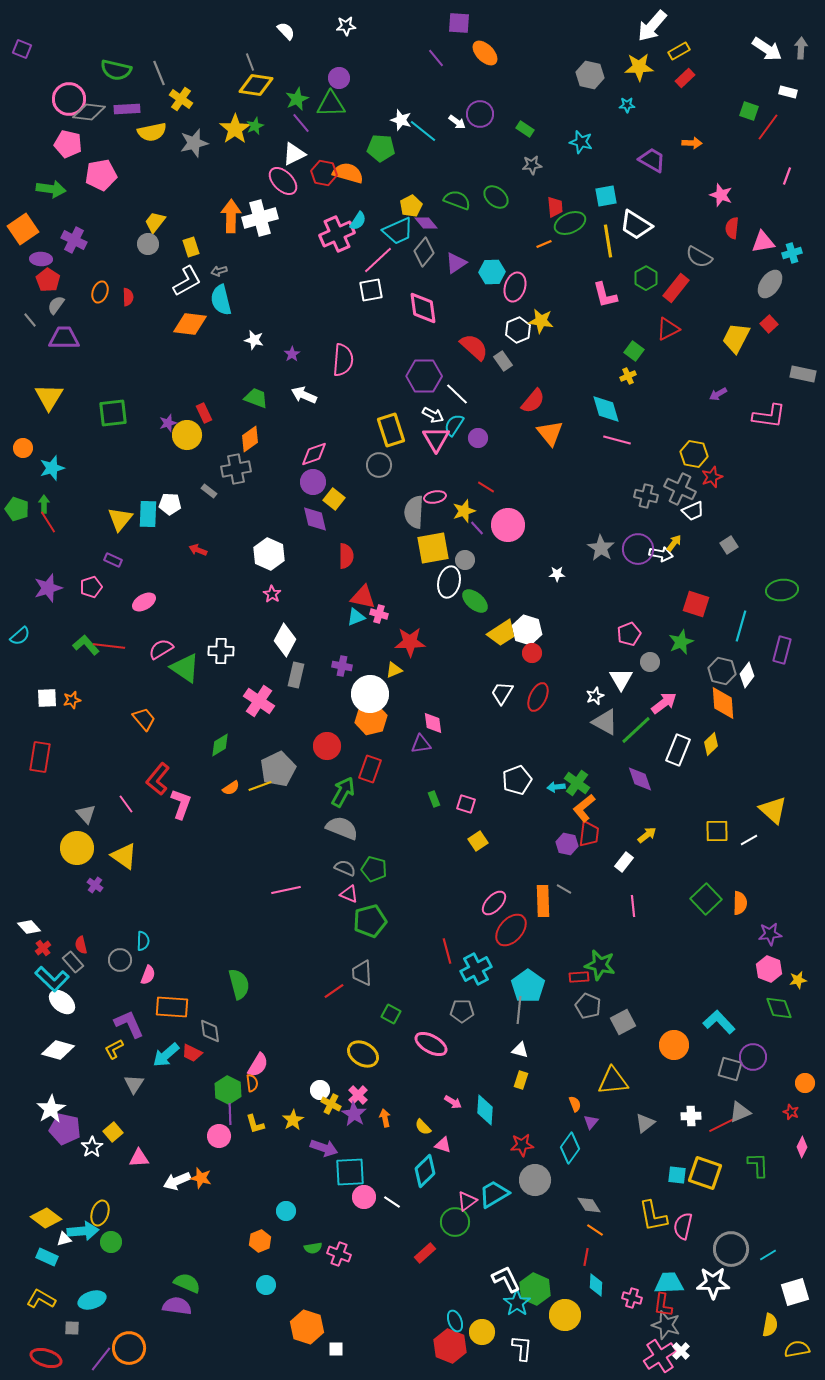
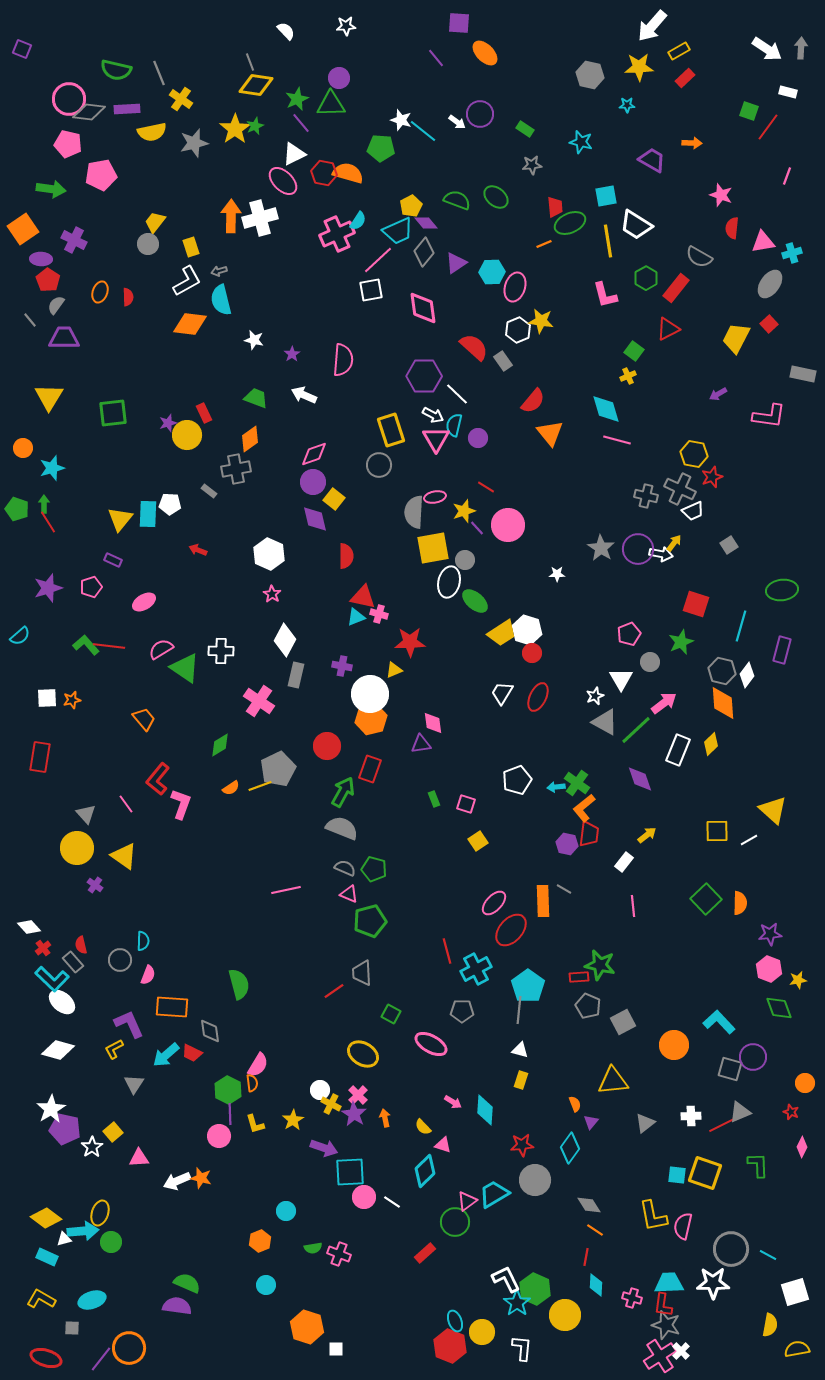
cyan semicircle at (454, 425): rotated 20 degrees counterclockwise
cyan line at (768, 1255): rotated 60 degrees clockwise
